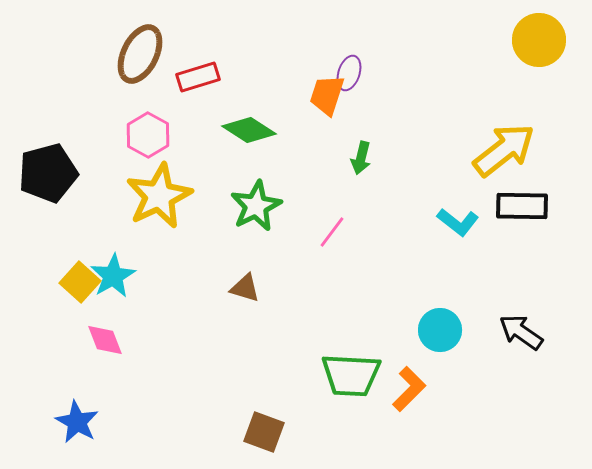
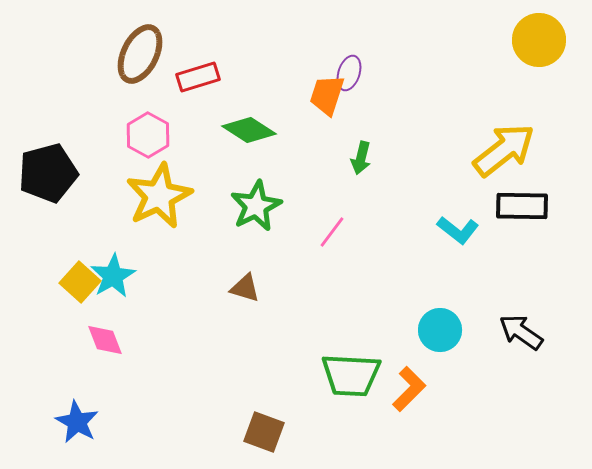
cyan L-shape: moved 8 px down
